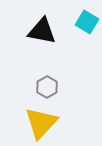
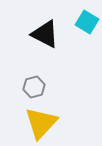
black triangle: moved 3 px right, 3 px down; rotated 16 degrees clockwise
gray hexagon: moved 13 px left; rotated 15 degrees clockwise
